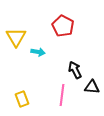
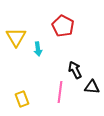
cyan arrow: moved 3 px up; rotated 72 degrees clockwise
pink line: moved 2 px left, 3 px up
